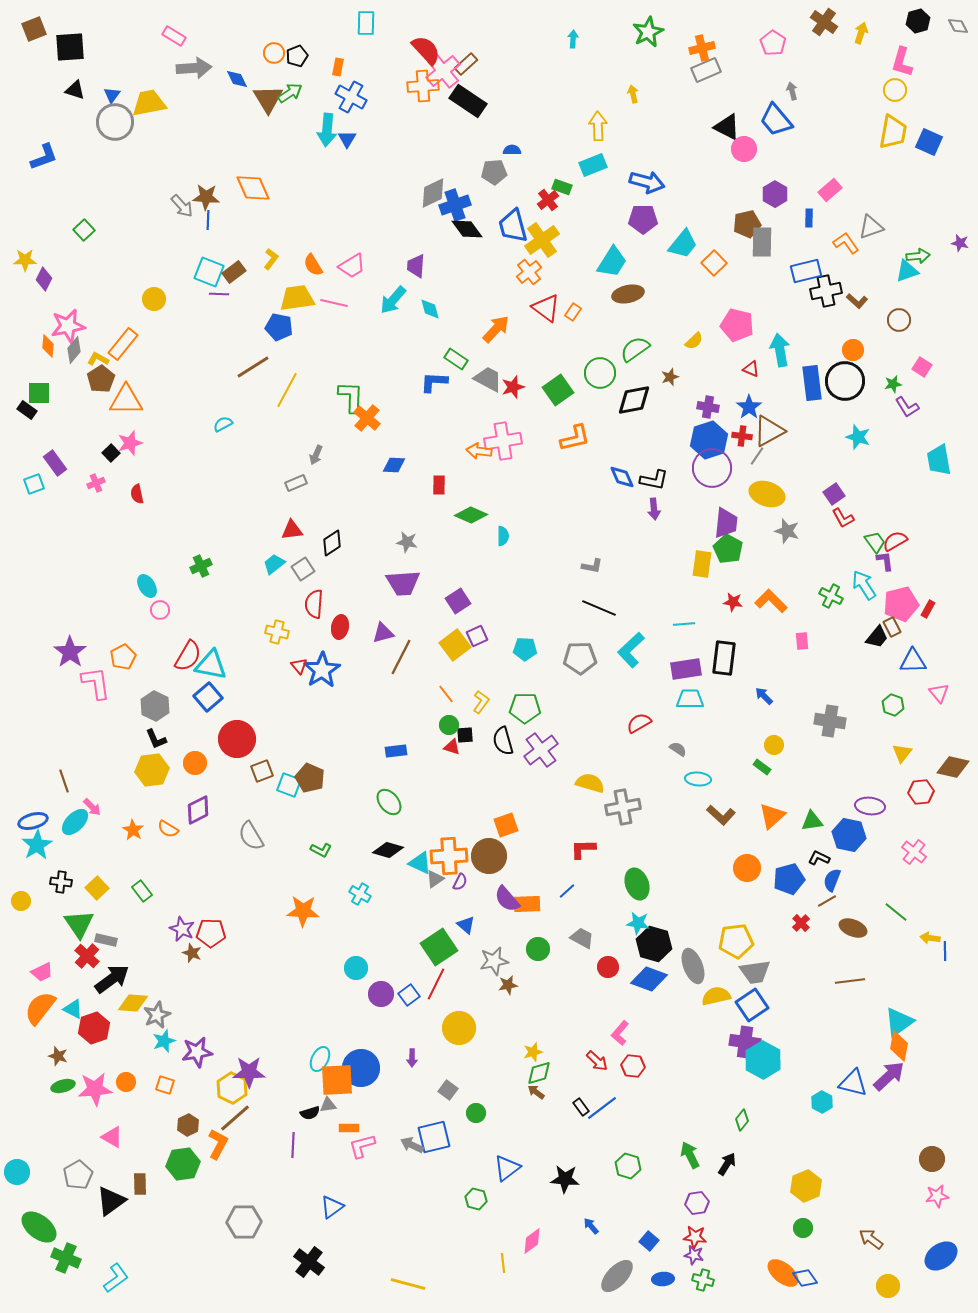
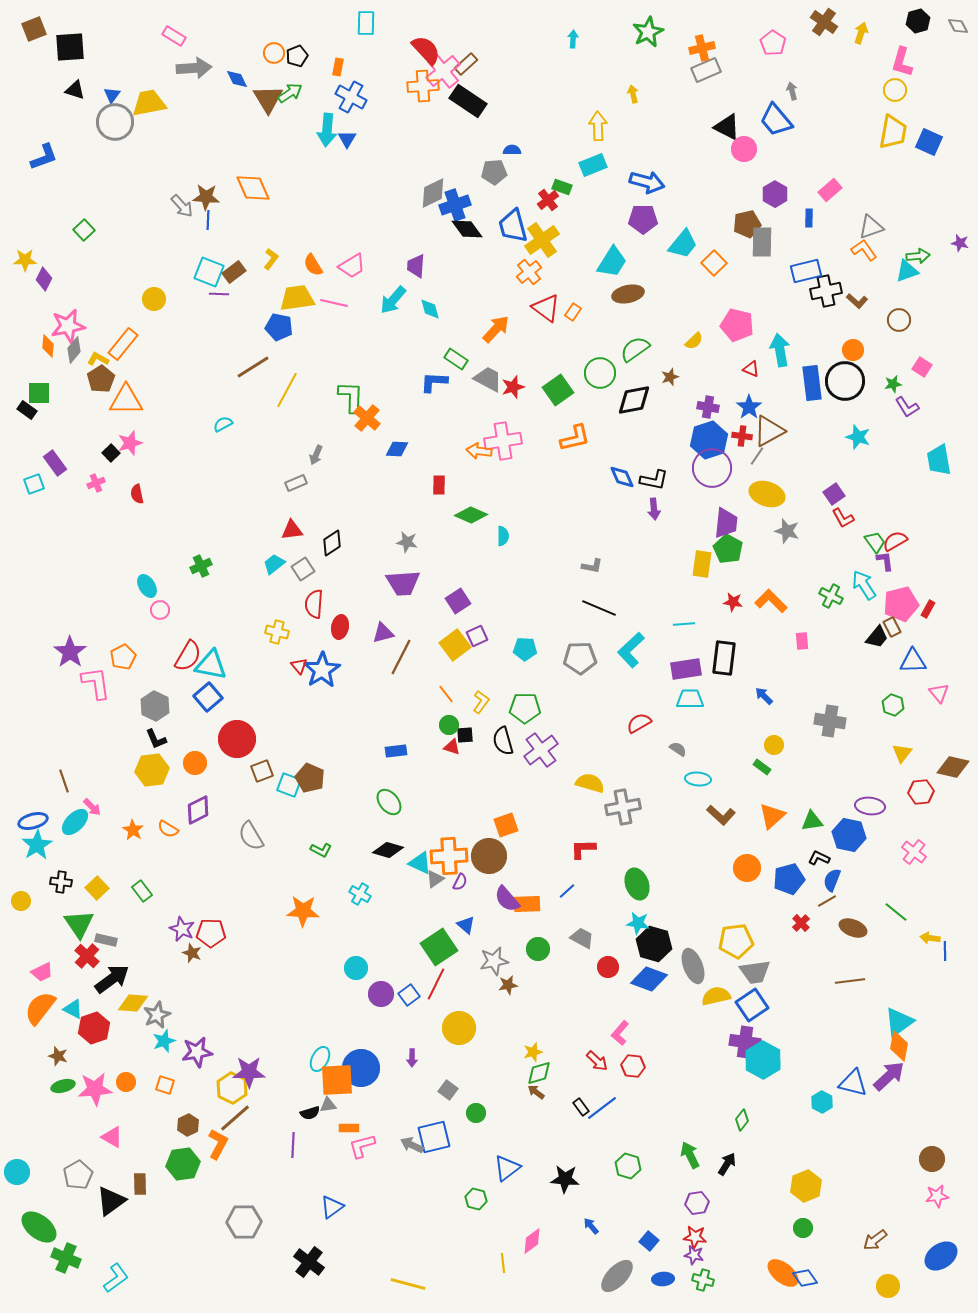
orange L-shape at (846, 243): moved 18 px right, 7 px down
blue diamond at (394, 465): moved 3 px right, 16 px up
brown arrow at (871, 1239): moved 4 px right, 1 px down; rotated 75 degrees counterclockwise
